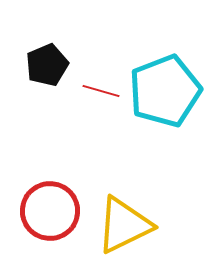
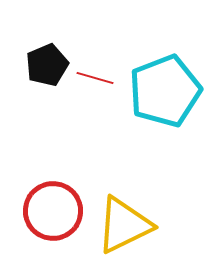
red line: moved 6 px left, 13 px up
red circle: moved 3 px right
